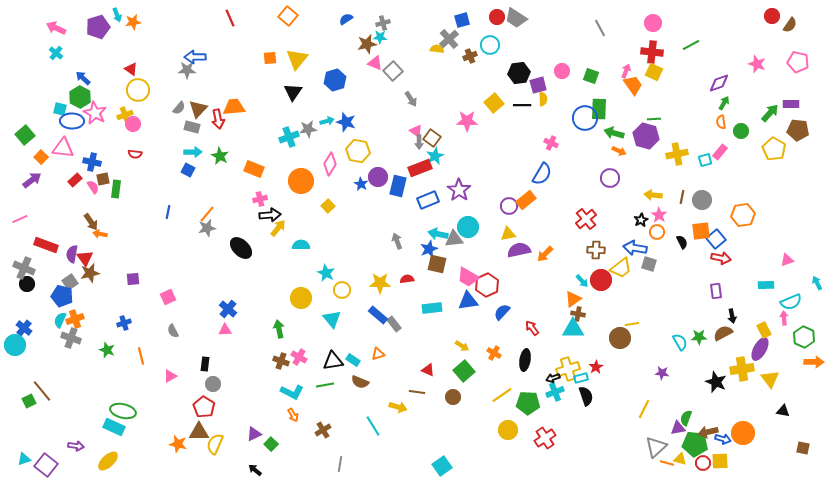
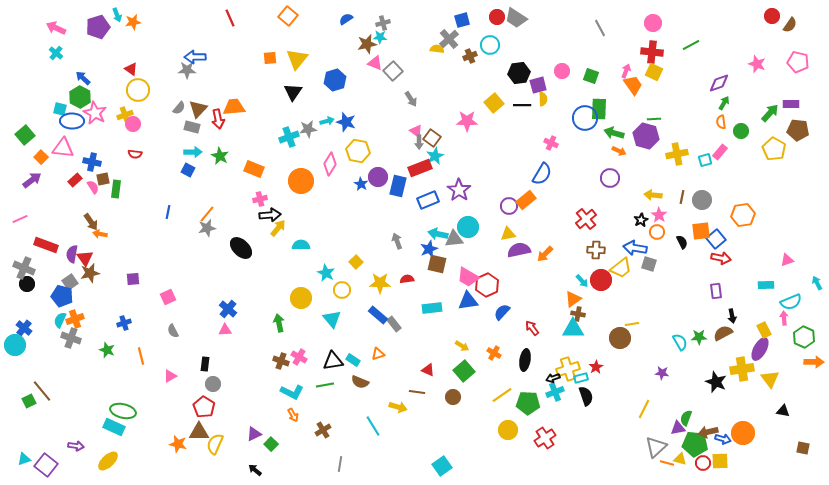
yellow square at (328, 206): moved 28 px right, 56 px down
green arrow at (279, 329): moved 6 px up
